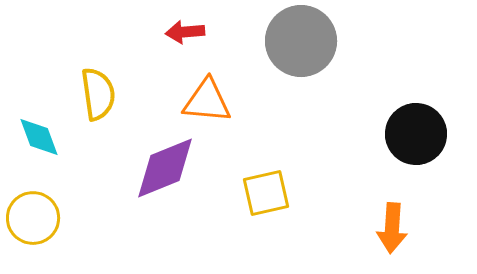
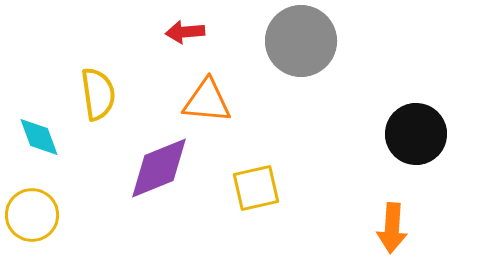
purple diamond: moved 6 px left
yellow square: moved 10 px left, 5 px up
yellow circle: moved 1 px left, 3 px up
